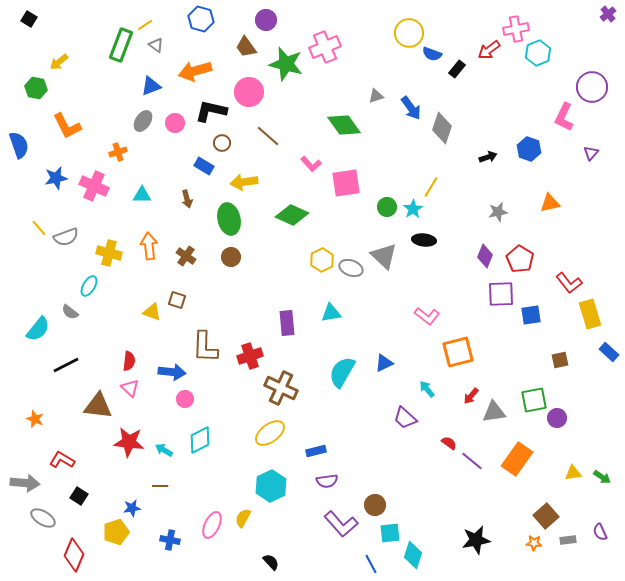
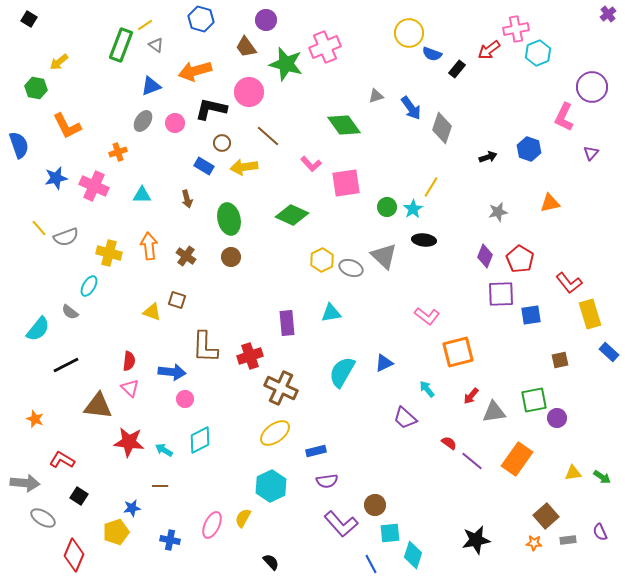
black L-shape at (211, 111): moved 2 px up
yellow arrow at (244, 182): moved 15 px up
yellow ellipse at (270, 433): moved 5 px right
